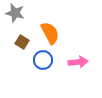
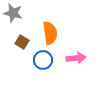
gray star: moved 2 px left
orange semicircle: rotated 20 degrees clockwise
pink arrow: moved 2 px left, 4 px up
